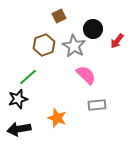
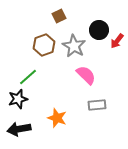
black circle: moved 6 px right, 1 px down
